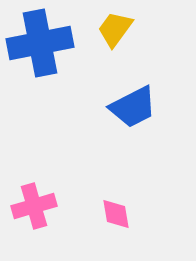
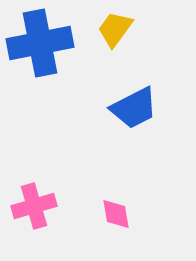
blue trapezoid: moved 1 px right, 1 px down
